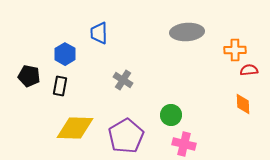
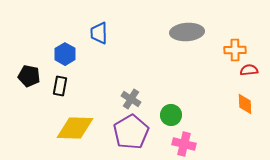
gray cross: moved 8 px right, 19 px down
orange diamond: moved 2 px right
purple pentagon: moved 5 px right, 4 px up
